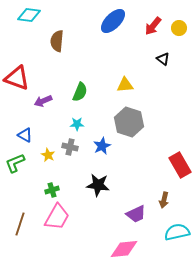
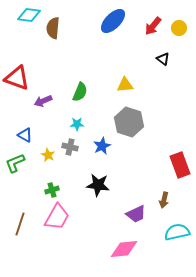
brown semicircle: moved 4 px left, 13 px up
red rectangle: rotated 10 degrees clockwise
